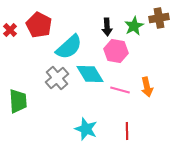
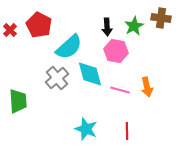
brown cross: moved 2 px right; rotated 18 degrees clockwise
cyan diamond: rotated 16 degrees clockwise
